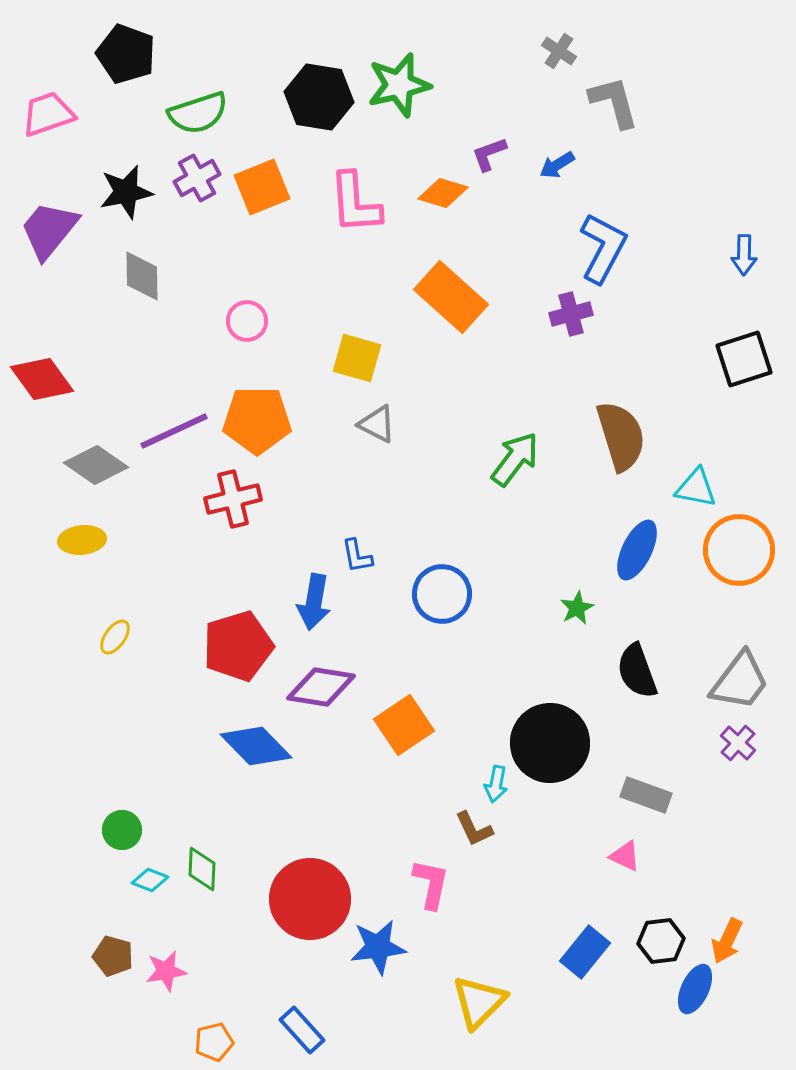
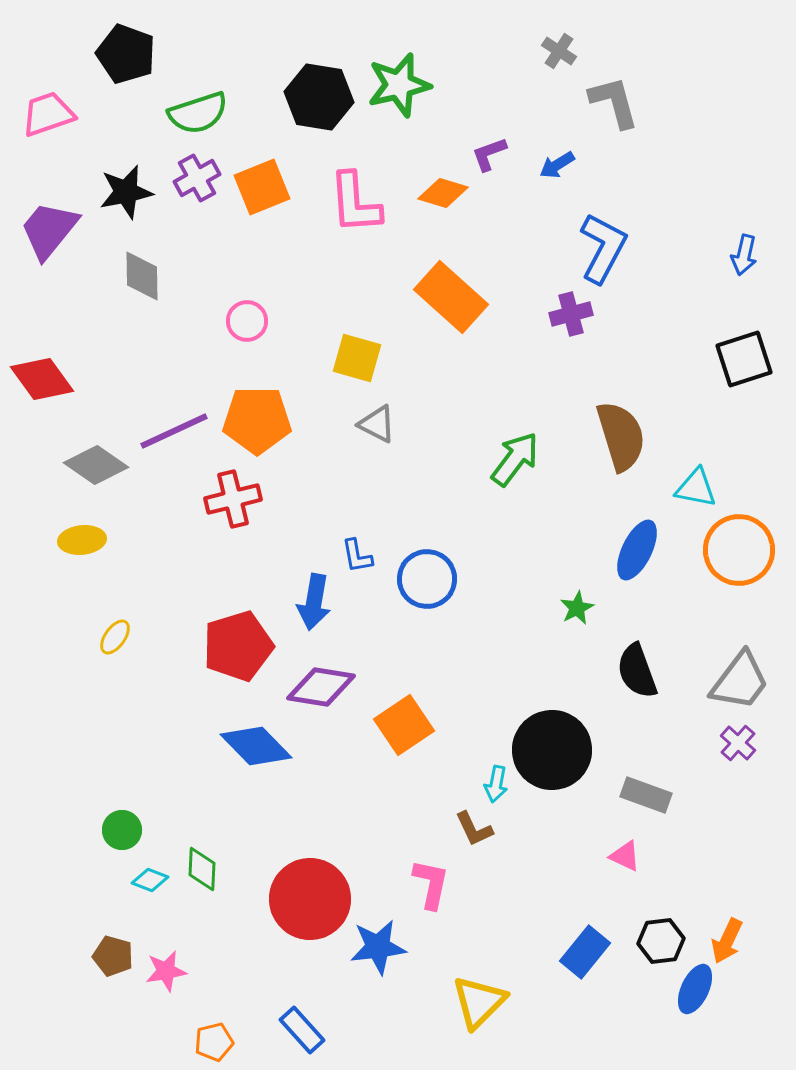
blue arrow at (744, 255): rotated 12 degrees clockwise
blue circle at (442, 594): moved 15 px left, 15 px up
black circle at (550, 743): moved 2 px right, 7 px down
